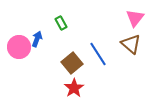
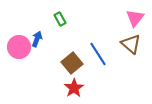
green rectangle: moved 1 px left, 4 px up
